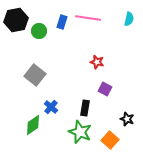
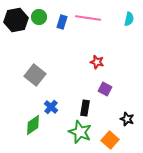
green circle: moved 14 px up
